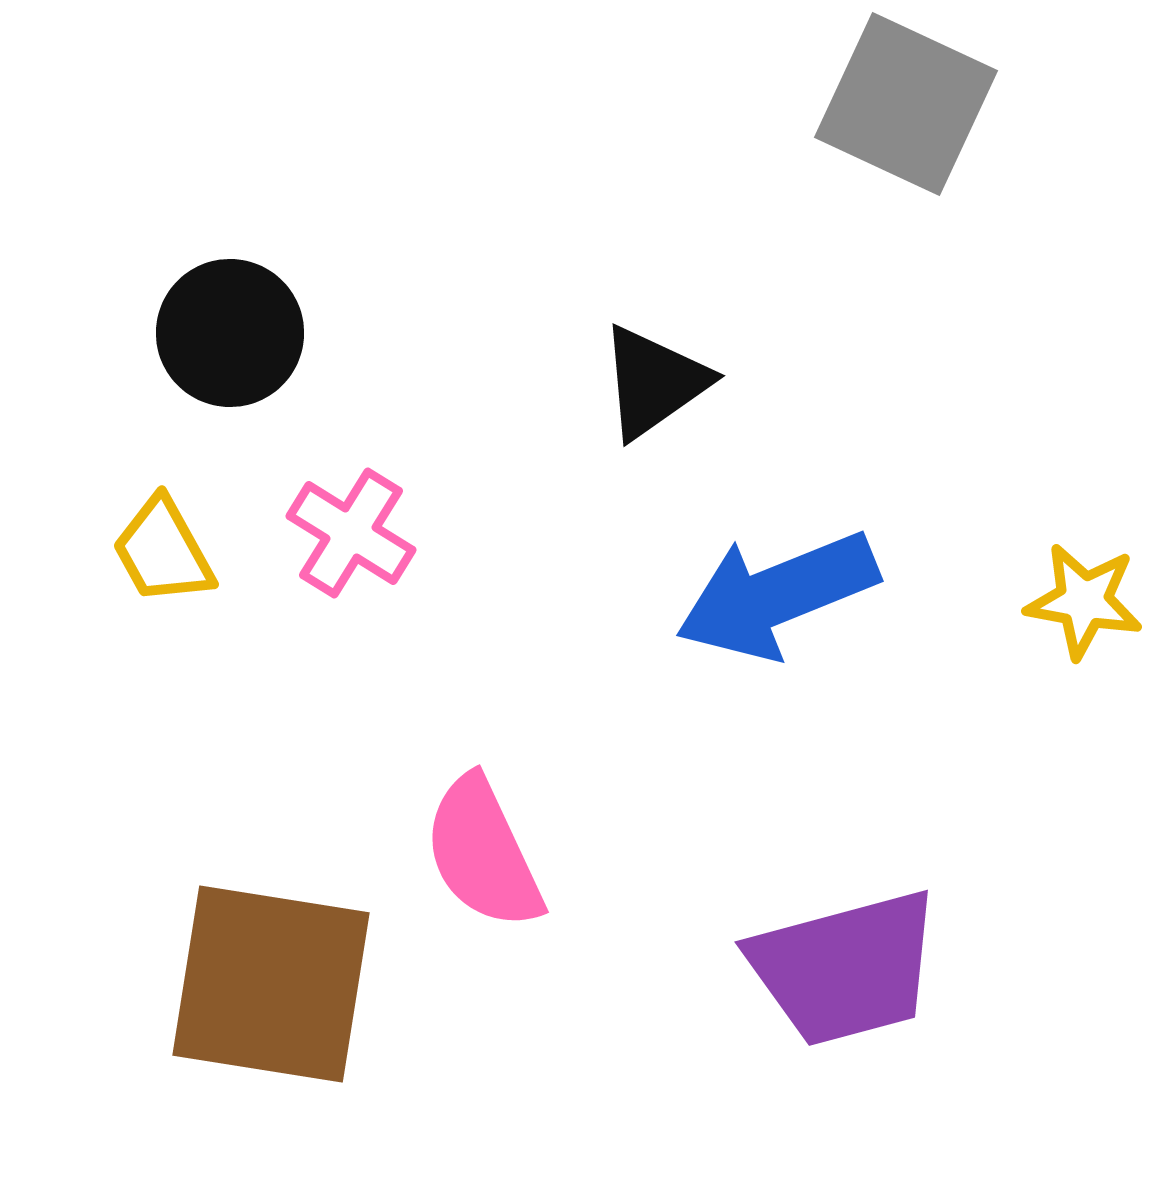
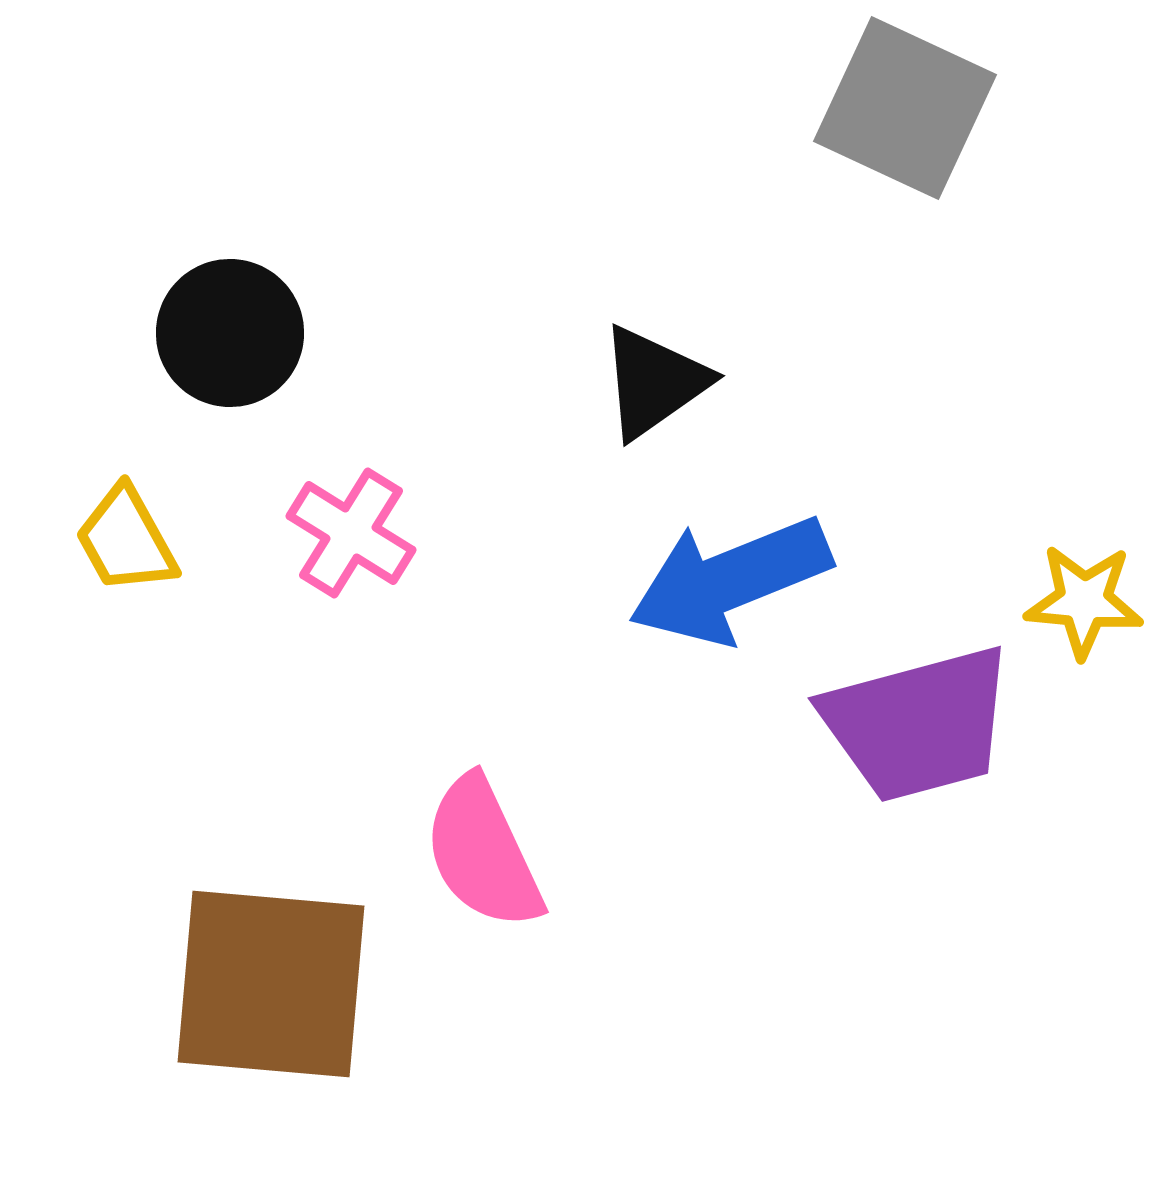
gray square: moved 1 px left, 4 px down
yellow trapezoid: moved 37 px left, 11 px up
blue arrow: moved 47 px left, 15 px up
yellow star: rotated 5 degrees counterclockwise
purple trapezoid: moved 73 px right, 244 px up
brown square: rotated 4 degrees counterclockwise
